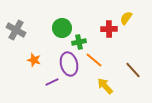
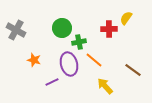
brown line: rotated 12 degrees counterclockwise
